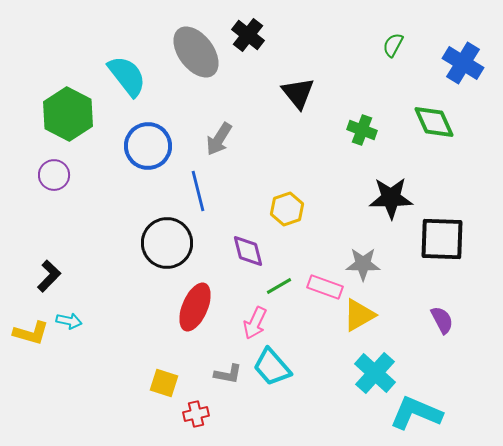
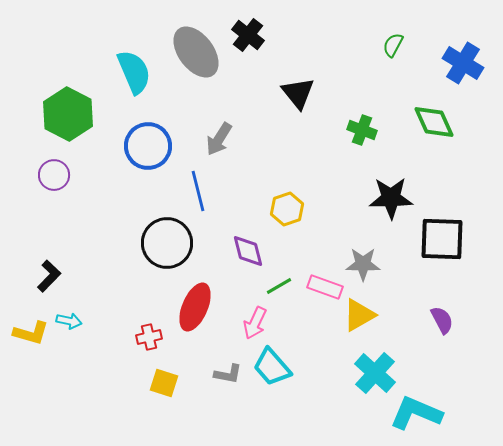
cyan semicircle: moved 7 px right, 4 px up; rotated 15 degrees clockwise
red cross: moved 47 px left, 77 px up
